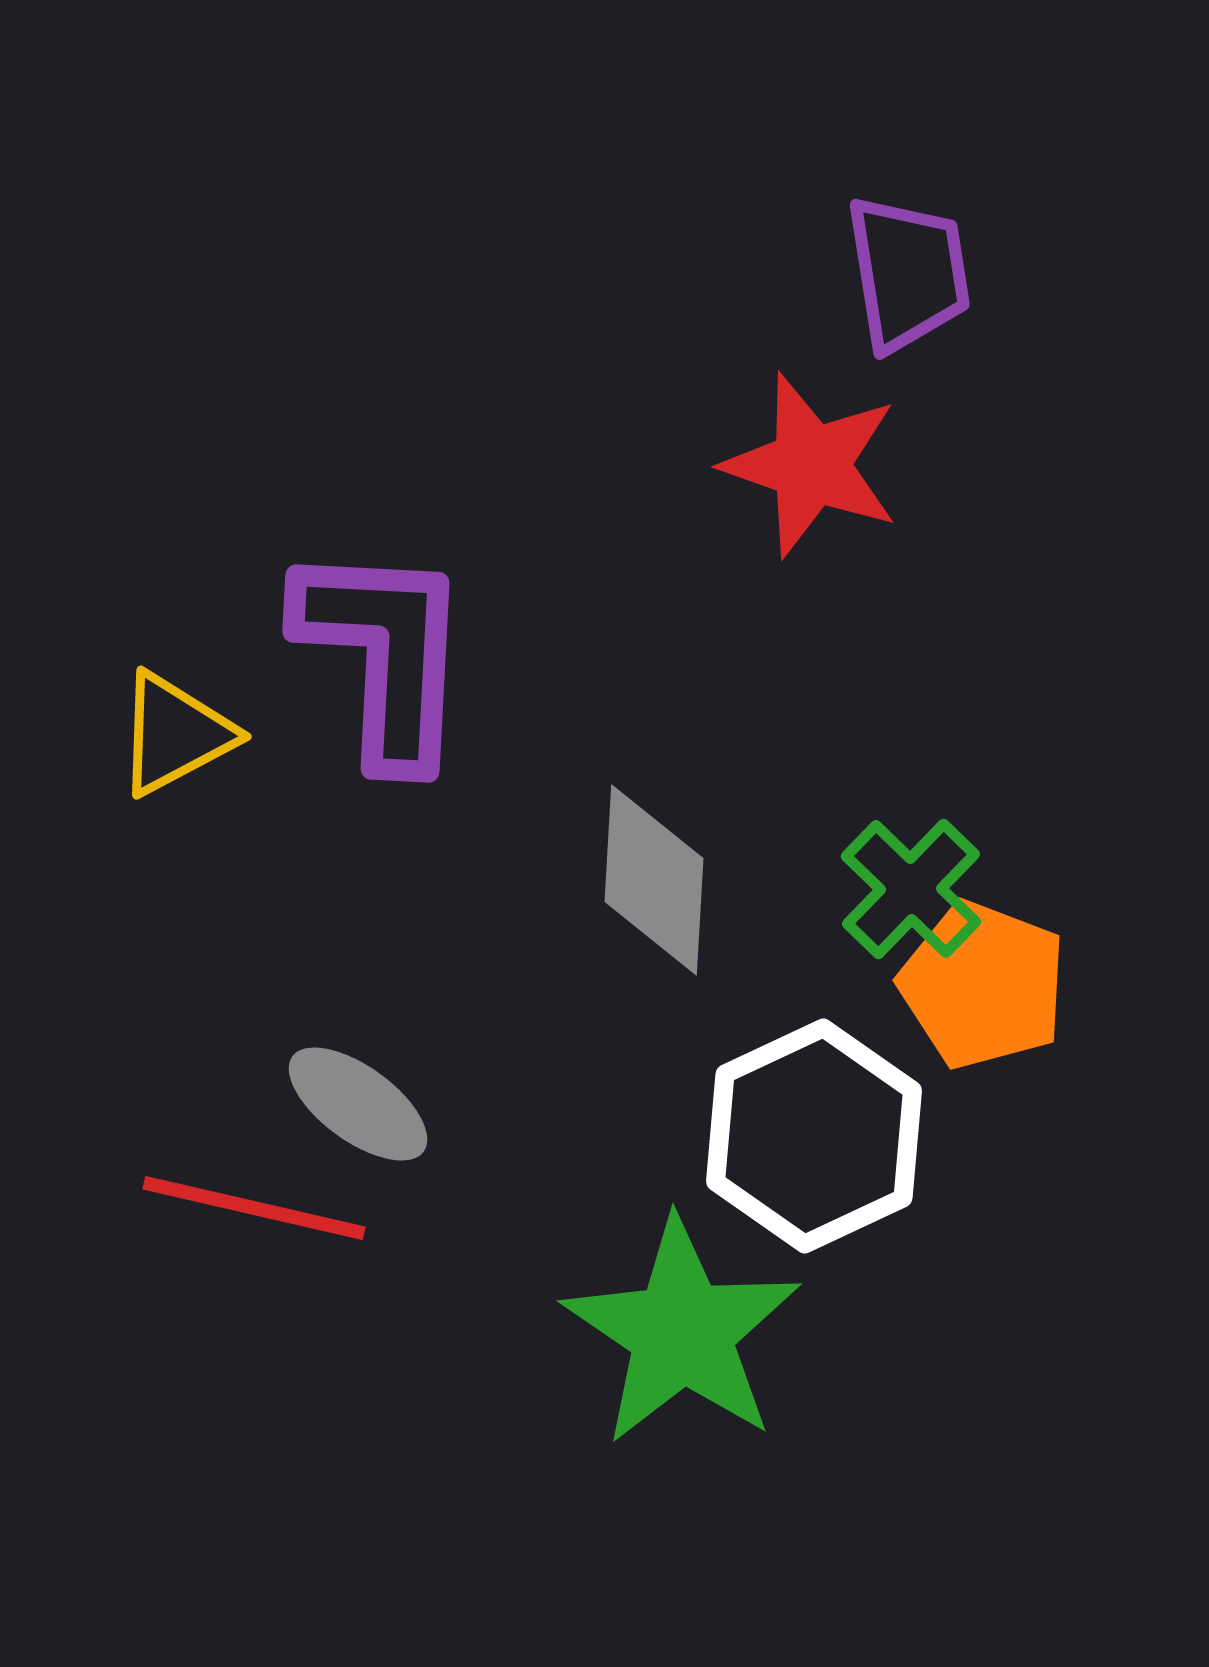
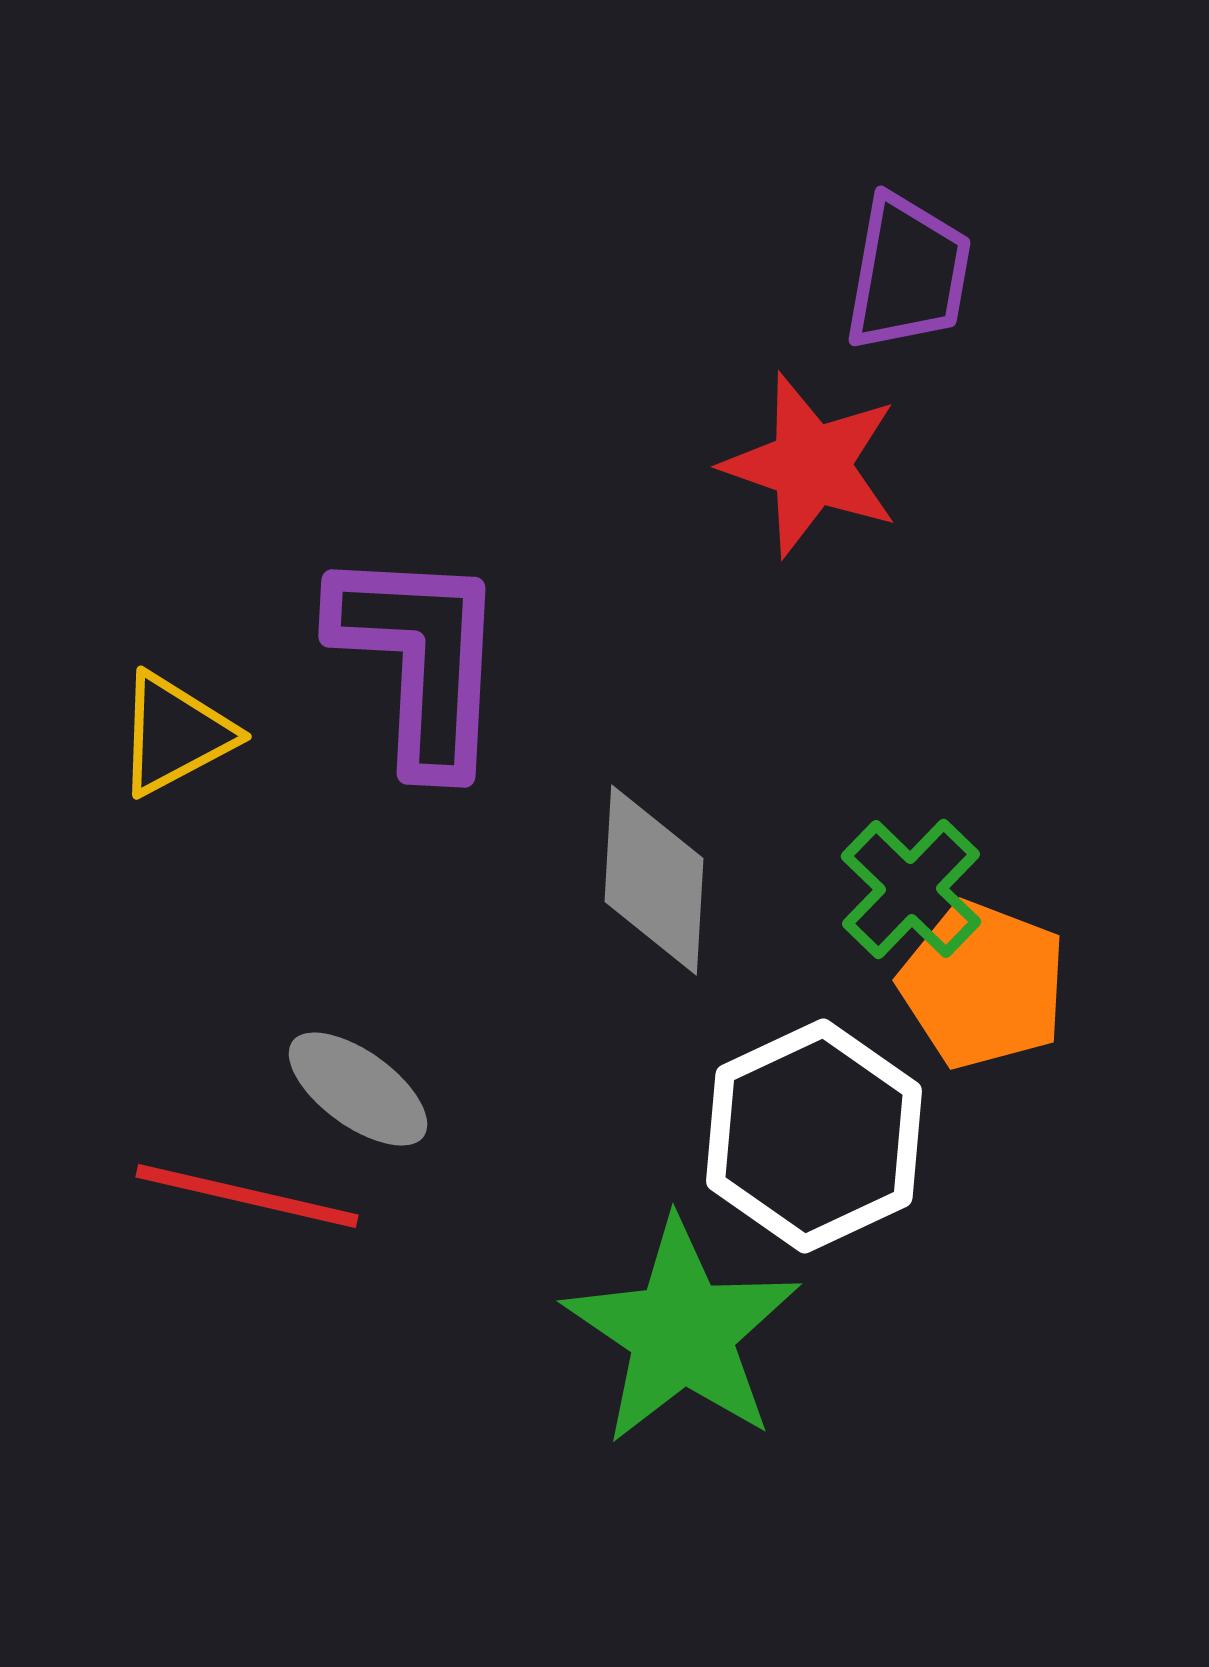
purple trapezoid: rotated 19 degrees clockwise
purple L-shape: moved 36 px right, 5 px down
gray ellipse: moved 15 px up
red line: moved 7 px left, 12 px up
